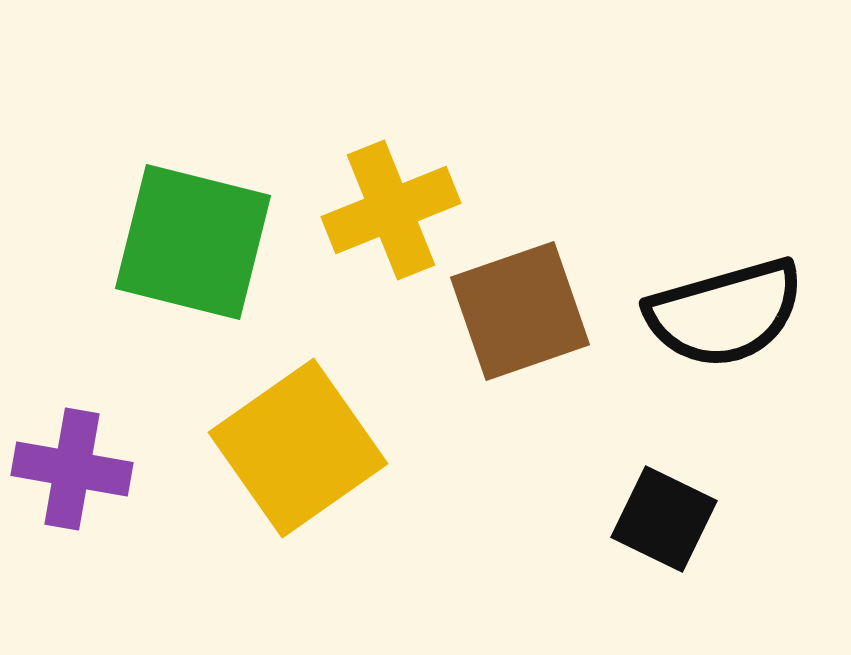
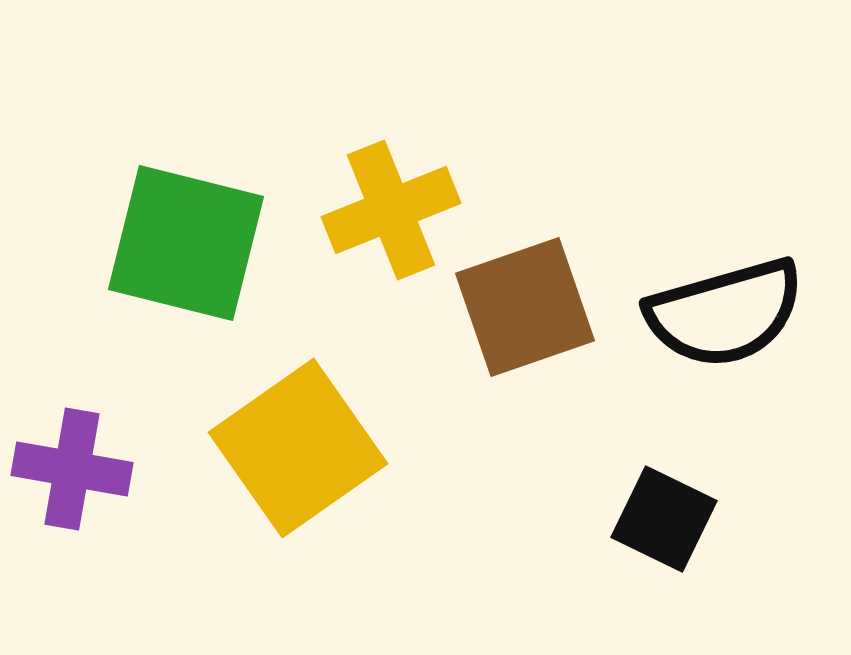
green square: moved 7 px left, 1 px down
brown square: moved 5 px right, 4 px up
